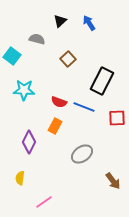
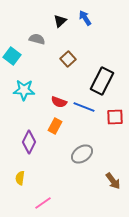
blue arrow: moved 4 px left, 5 px up
red square: moved 2 px left, 1 px up
pink line: moved 1 px left, 1 px down
